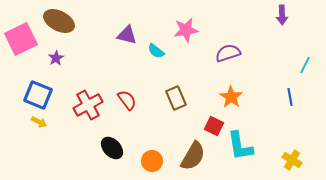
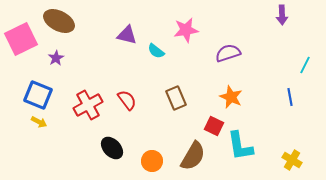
orange star: rotated 10 degrees counterclockwise
